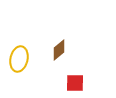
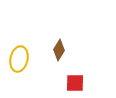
brown diamond: rotated 20 degrees counterclockwise
